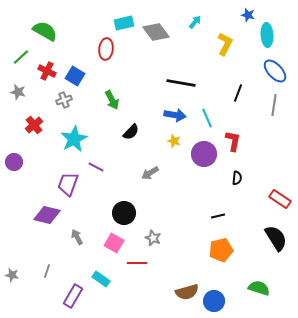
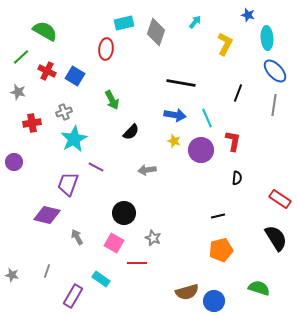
gray diamond at (156, 32): rotated 56 degrees clockwise
cyan ellipse at (267, 35): moved 3 px down
gray cross at (64, 100): moved 12 px down
red cross at (34, 125): moved 2 px left, 2 px up; rotated 30 degrees clockwise
purple circle at (204, 154): moved 3 px left, 4 px up
gray arrow at (150, 173): moved 3 px left, 3 px up; rotated 24 degrees clockwise
